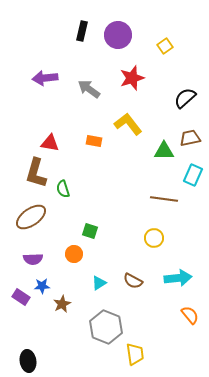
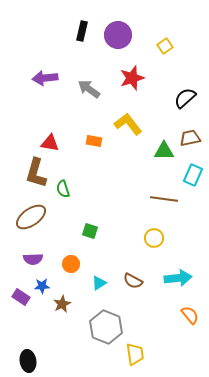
orange circle: moved 3 px left, 10 px down
